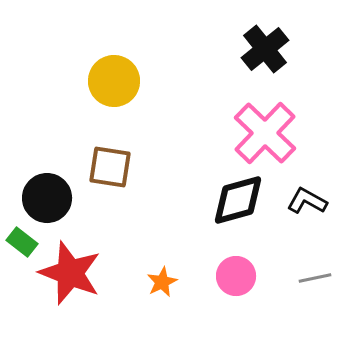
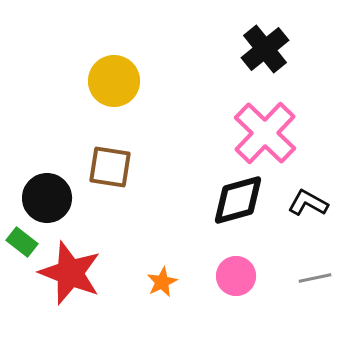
black L-shape: moved 1 px right, 2 px down
